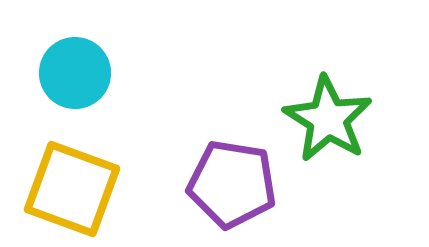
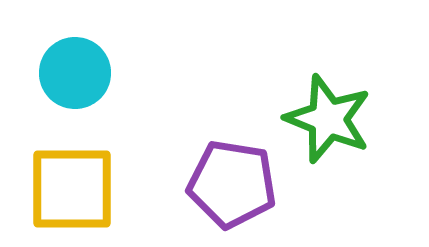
green star: rotated 10 degrees counterclockwise
yellow square: rotated 20 degrees counterclockwise
